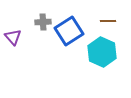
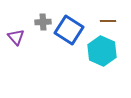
blue square: moved 1 px up; rotated 24 degrees counterclockwise
purple triangle: moved 3 px right
cyan hexagon: moved 1 px up
